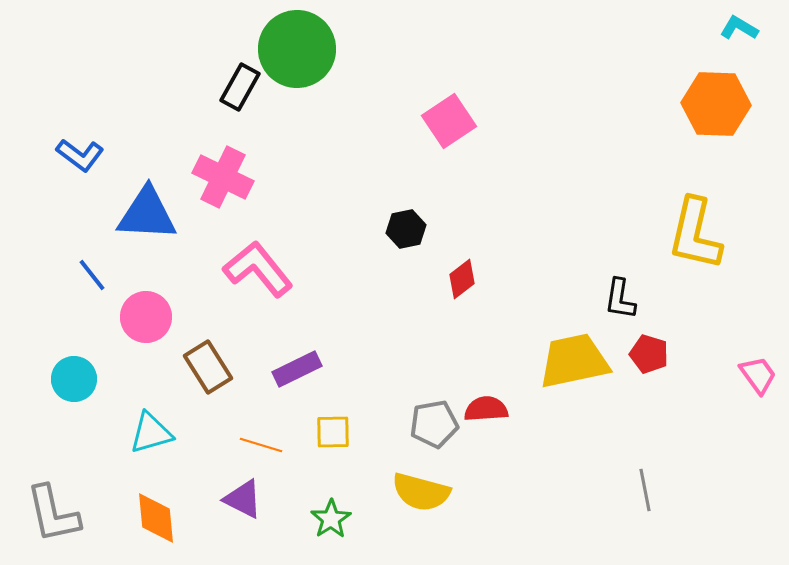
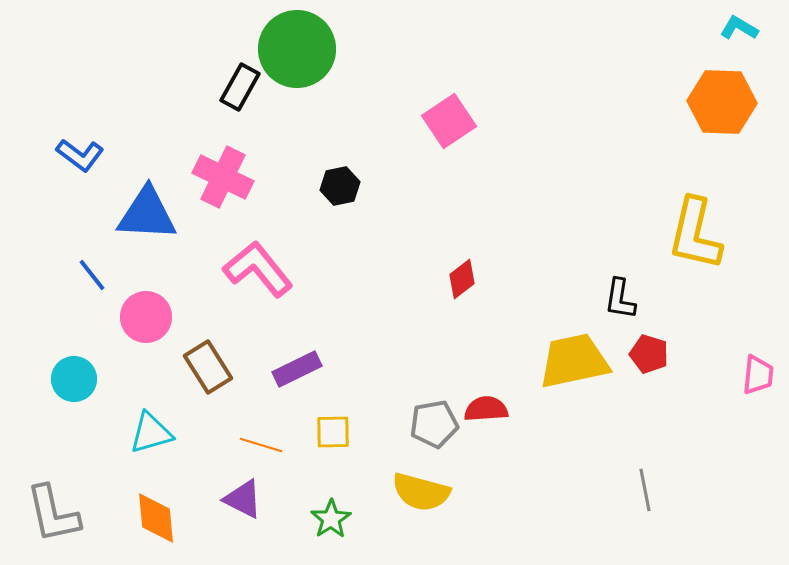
orange hexagon: moved 6 px right, 2 px up
black hexagon: moved 66 px left, 43 px up
pink trapezoid: rotated 42 degrees clockwise
